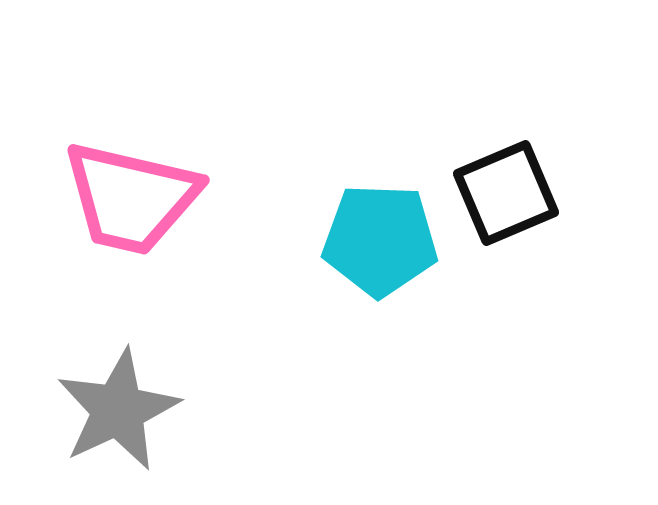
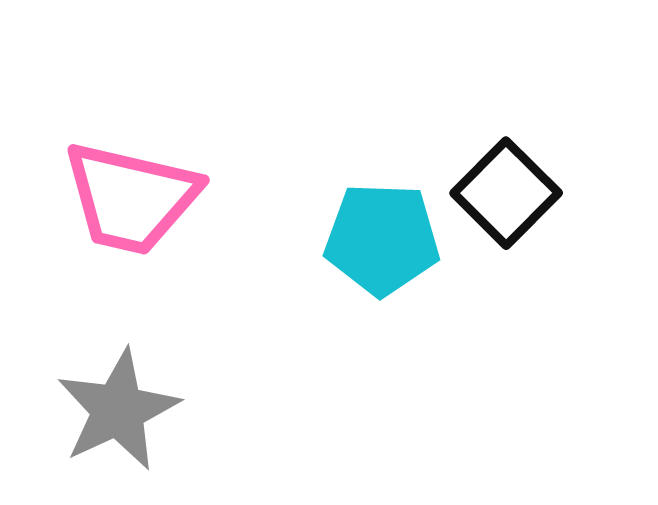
black square: rotated 22 degrees counterclockwise
cyan pentagon: moved 2 px right, 1 px up
